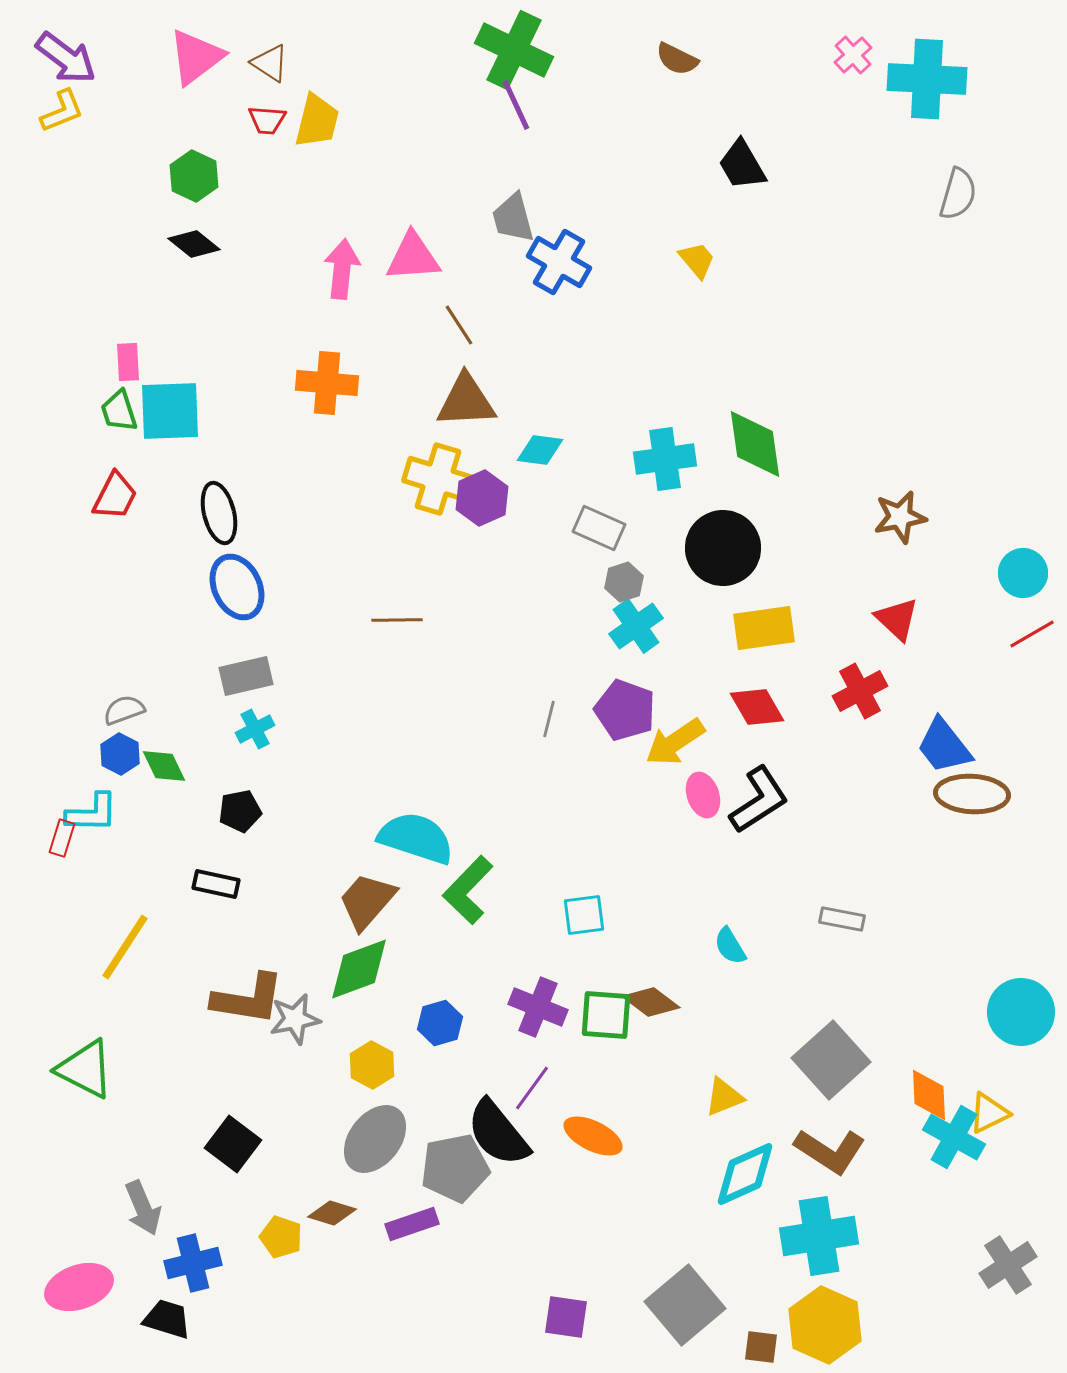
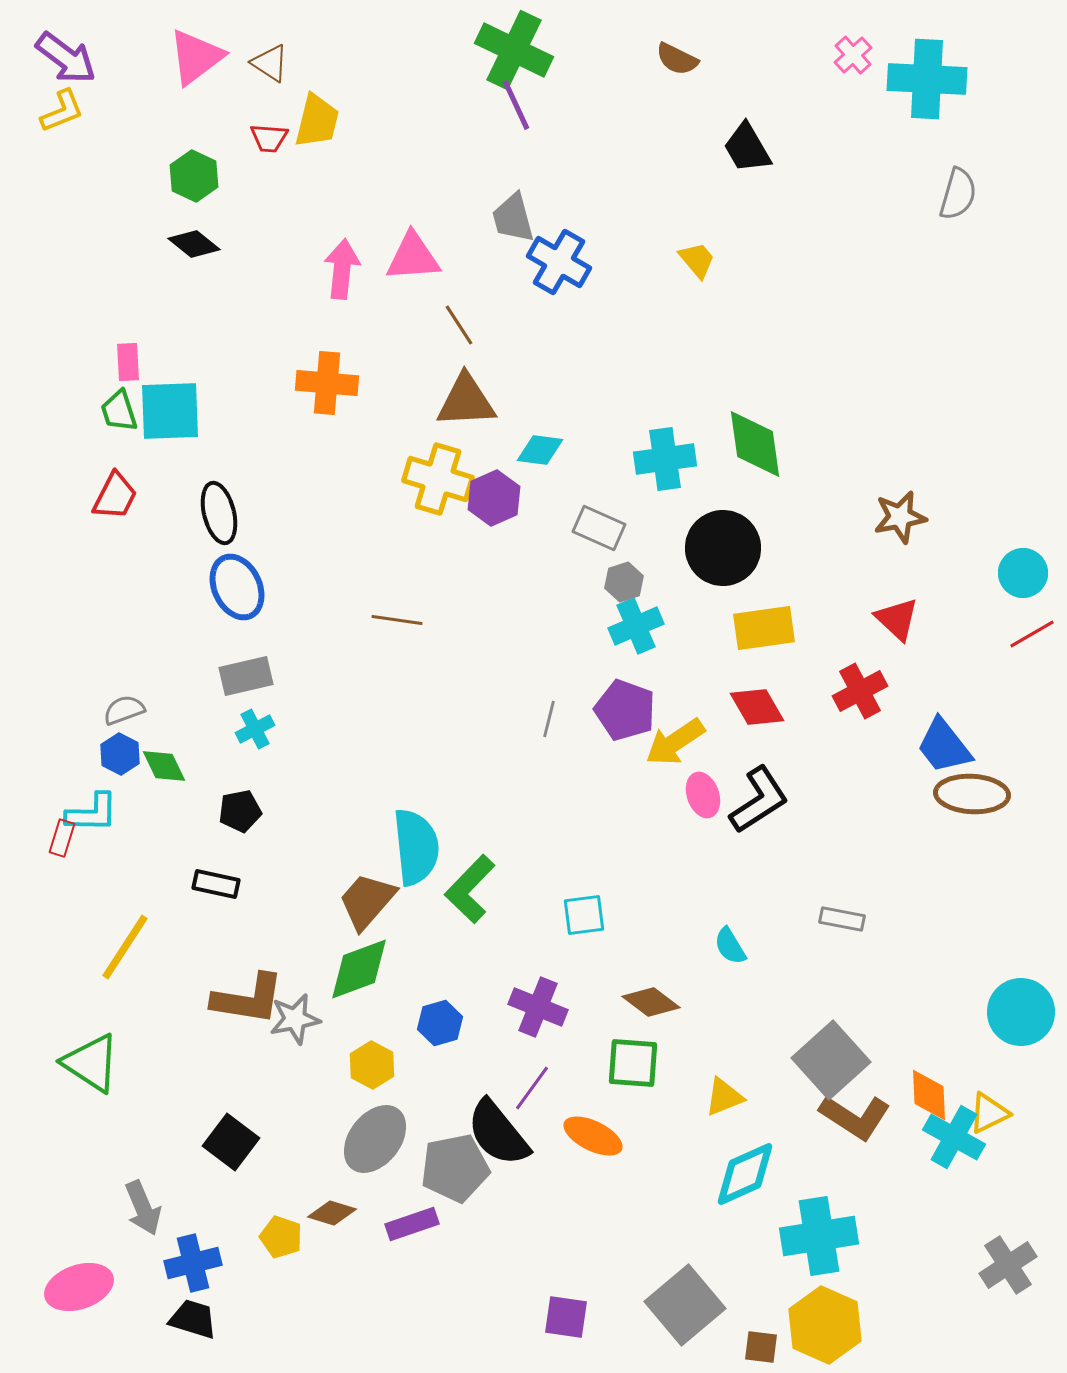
red trapezoid at (267, 120): moved 2 px right, 18 px down
black trapezoid at (742, 165): moved 5 px right, 17 px up
purple hexagon at (482, 498): moved 12 px right
brown line at (397, 620): rotated 9 degrees clockwise
cyan cross at (636, 626): rotated 12 degrees clockwise
cyan semicircle at (416, 838): moved 9 px down; rotated 66 degrees clockwise
green L-shape at (468, 890): moved 2 px right, 1 px up
green square at (606, 1015): moved 27 px right, 48 px down
green triangle at (85, 1069): moved 6 px right, 6 px up; rotated 6 degrees clockwise
black square at (233, 1144): moved 2 px left, 2 px up
brown L-shape at (830, 1151): moved 25 px right, 34 px up
black trapezoid at (167, 1319): moved 26 px right
